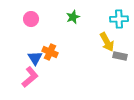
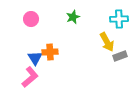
orange cross: rotated 28 degrees counterclockwise
gray rectangle: rotated 32 degrees counterclockwise
